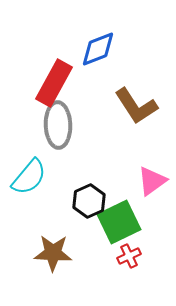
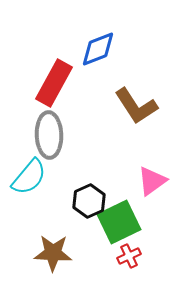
gray ellipse: moved 9 px left, 10 px down
